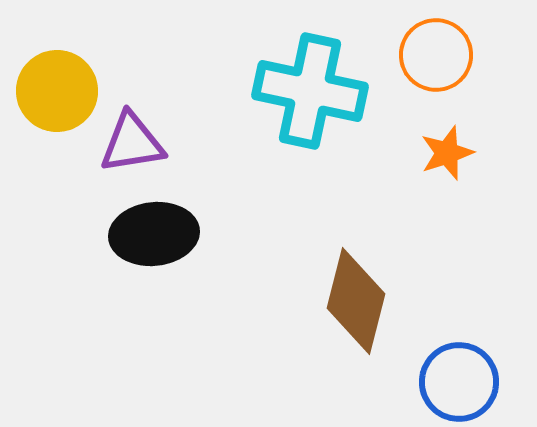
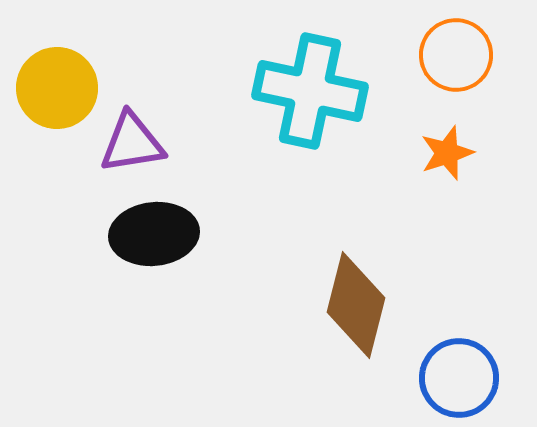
orange circle: moved 20 px right
yellow circle: moved 3 px up
brown diamond: moved 4 px down
blue circle: moved 4 px up
